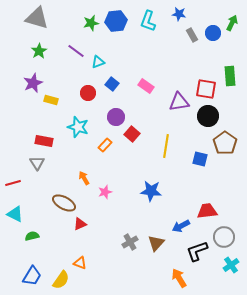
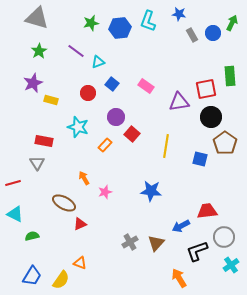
blue hexagon at (116, 21): moved 4 px right, 7 px down
red square at (206, 89): rotated 20 degrees counterclockwise
black circle at (208, 116): moved 3 px right, 1 px down
